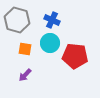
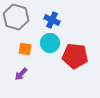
gray hexagon: moved 1 px left, 3 px up
purple arrow: moved 4 px left, 1 px up
